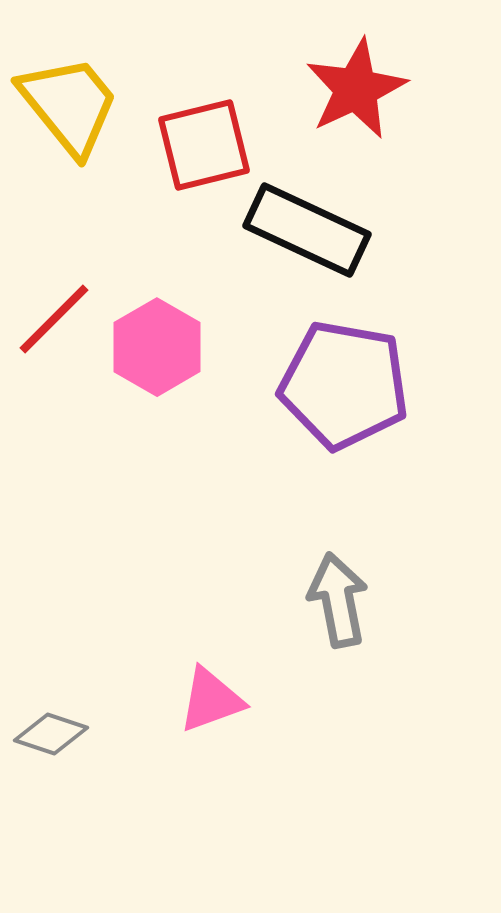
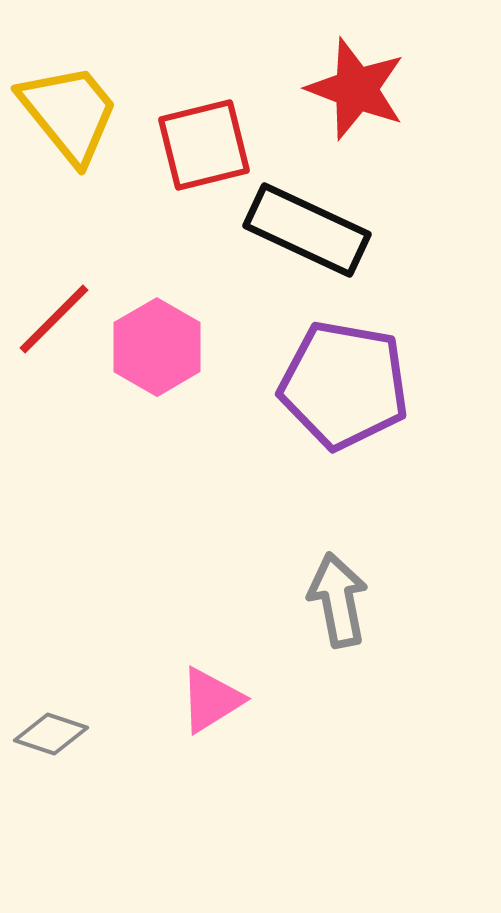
red star: rotated 26 degrees counterclockwise
yellow trapezoid: moved 8 px down
pink triangle: rotated 12 degrees counterclockwise
